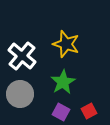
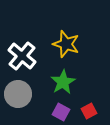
gray circle: moved 2 px left
